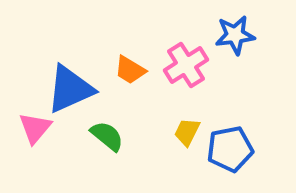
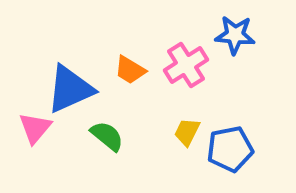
blue star: rotated 12 degrees clockwise
